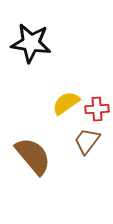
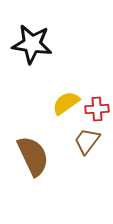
black star: moved 1 px right, 1 px down
brown semicircle: rotated 15 degrees clockwise
